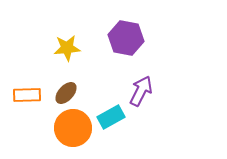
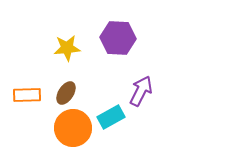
purple hexagon: moved 8 px left; rotated 8 degrees counterclockwise
brown ellipse: rotated 10 degrees counterclockwise
